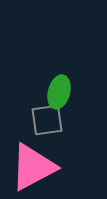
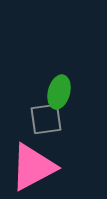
gray square: moved 1 px left, 1 px up
